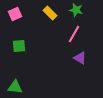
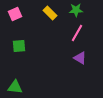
green star: rotated 16 degrees counterclockwise
pink line: moved 3 px right, 1 px up
